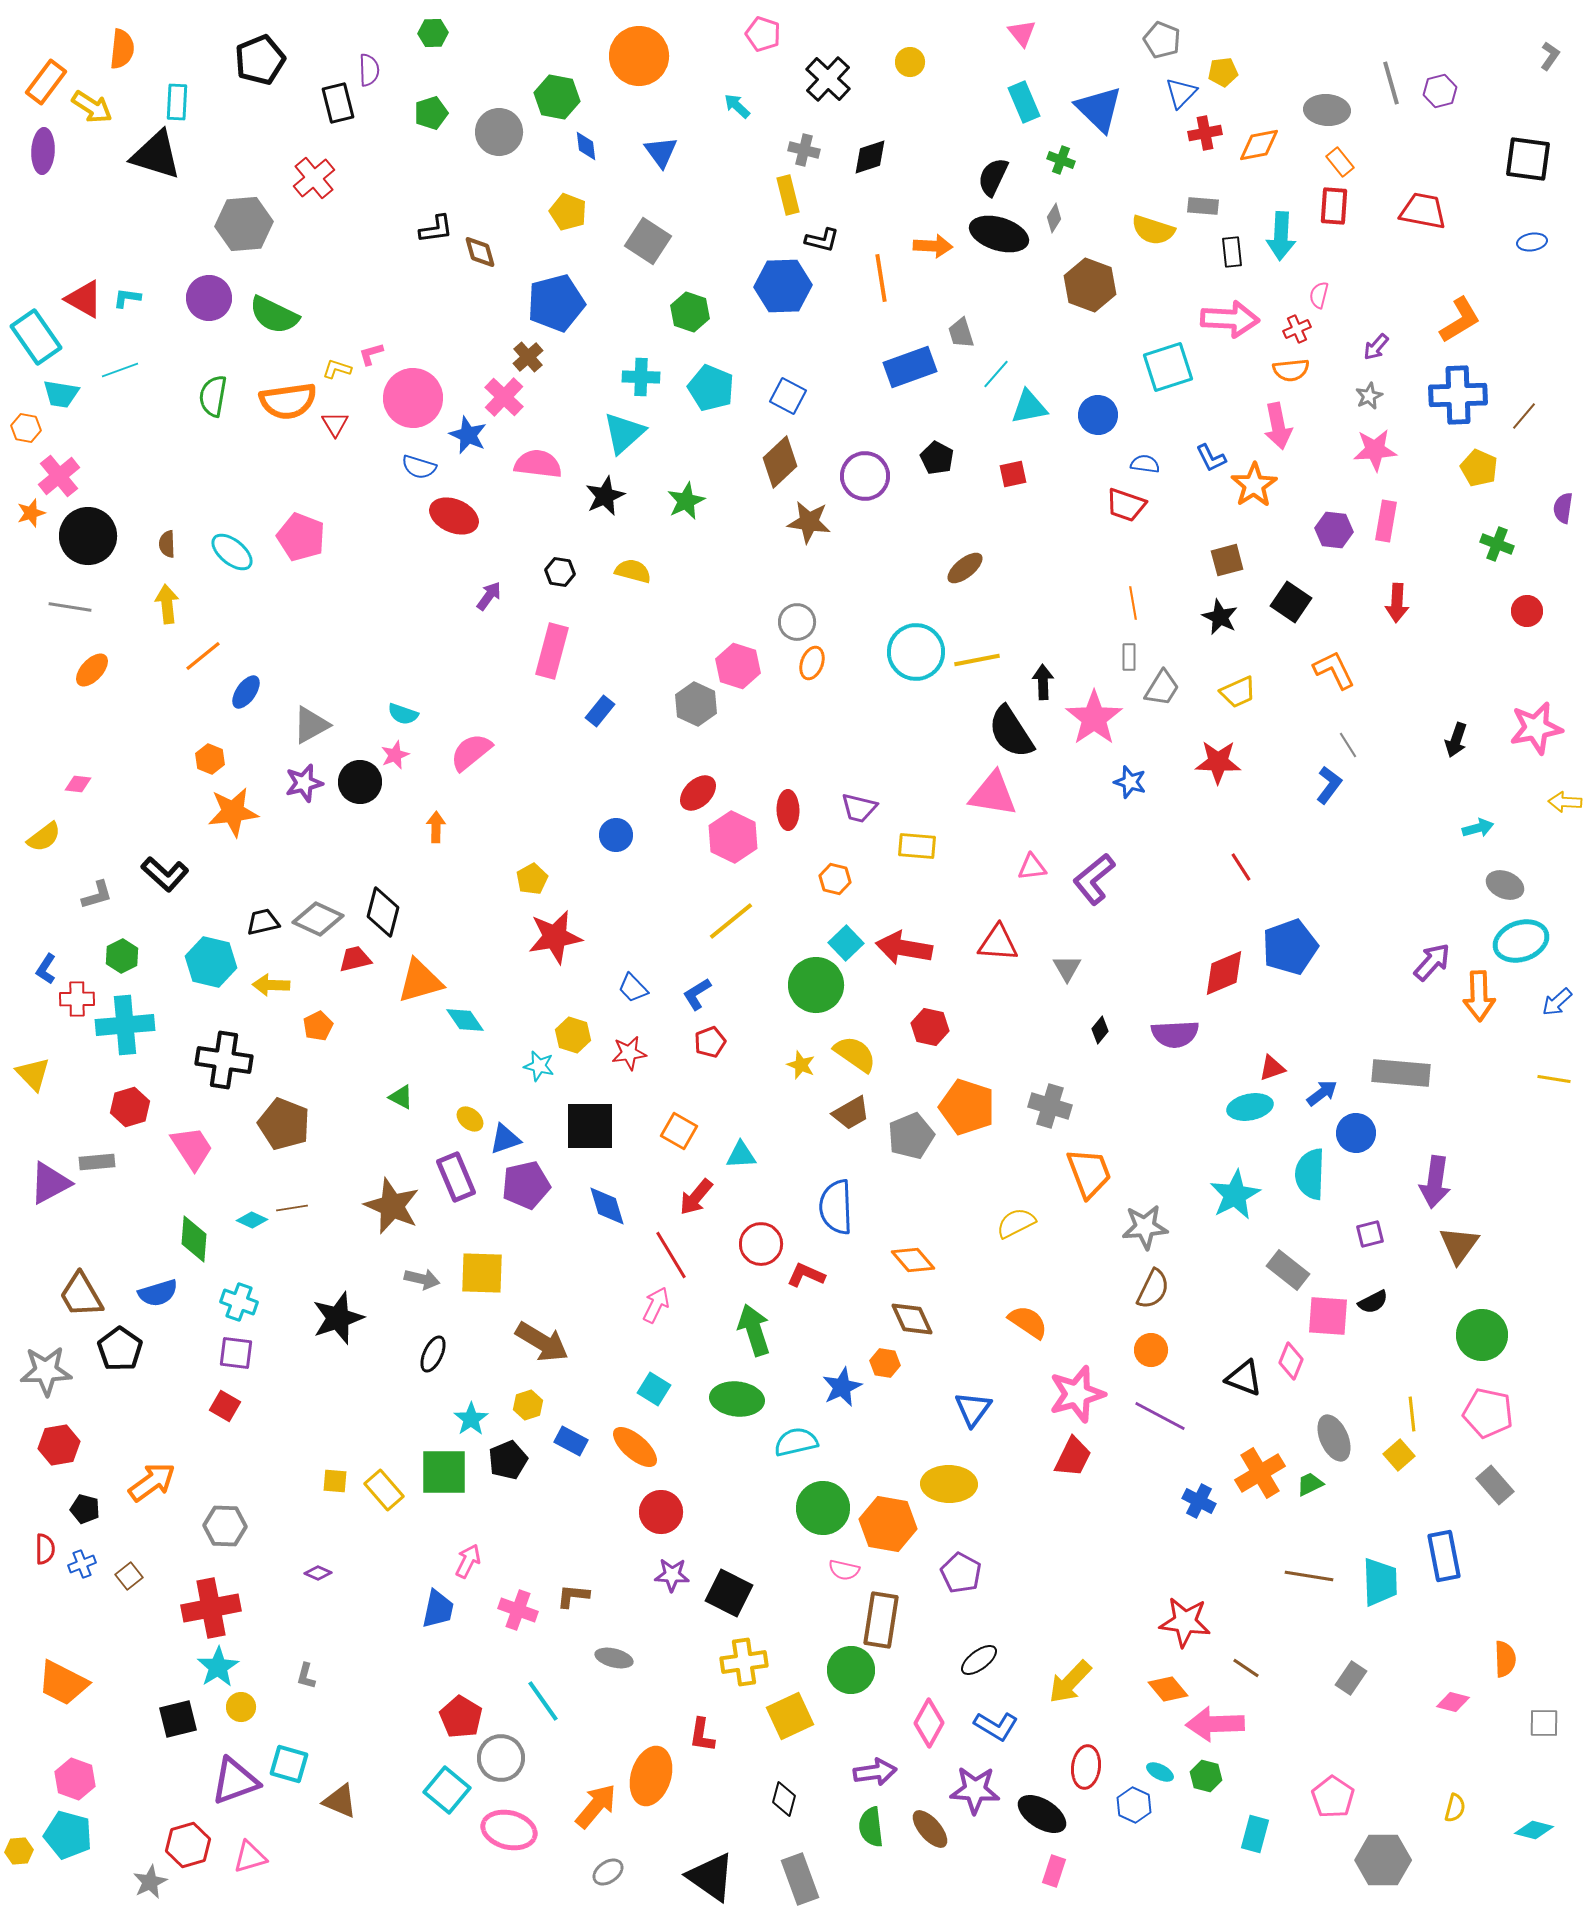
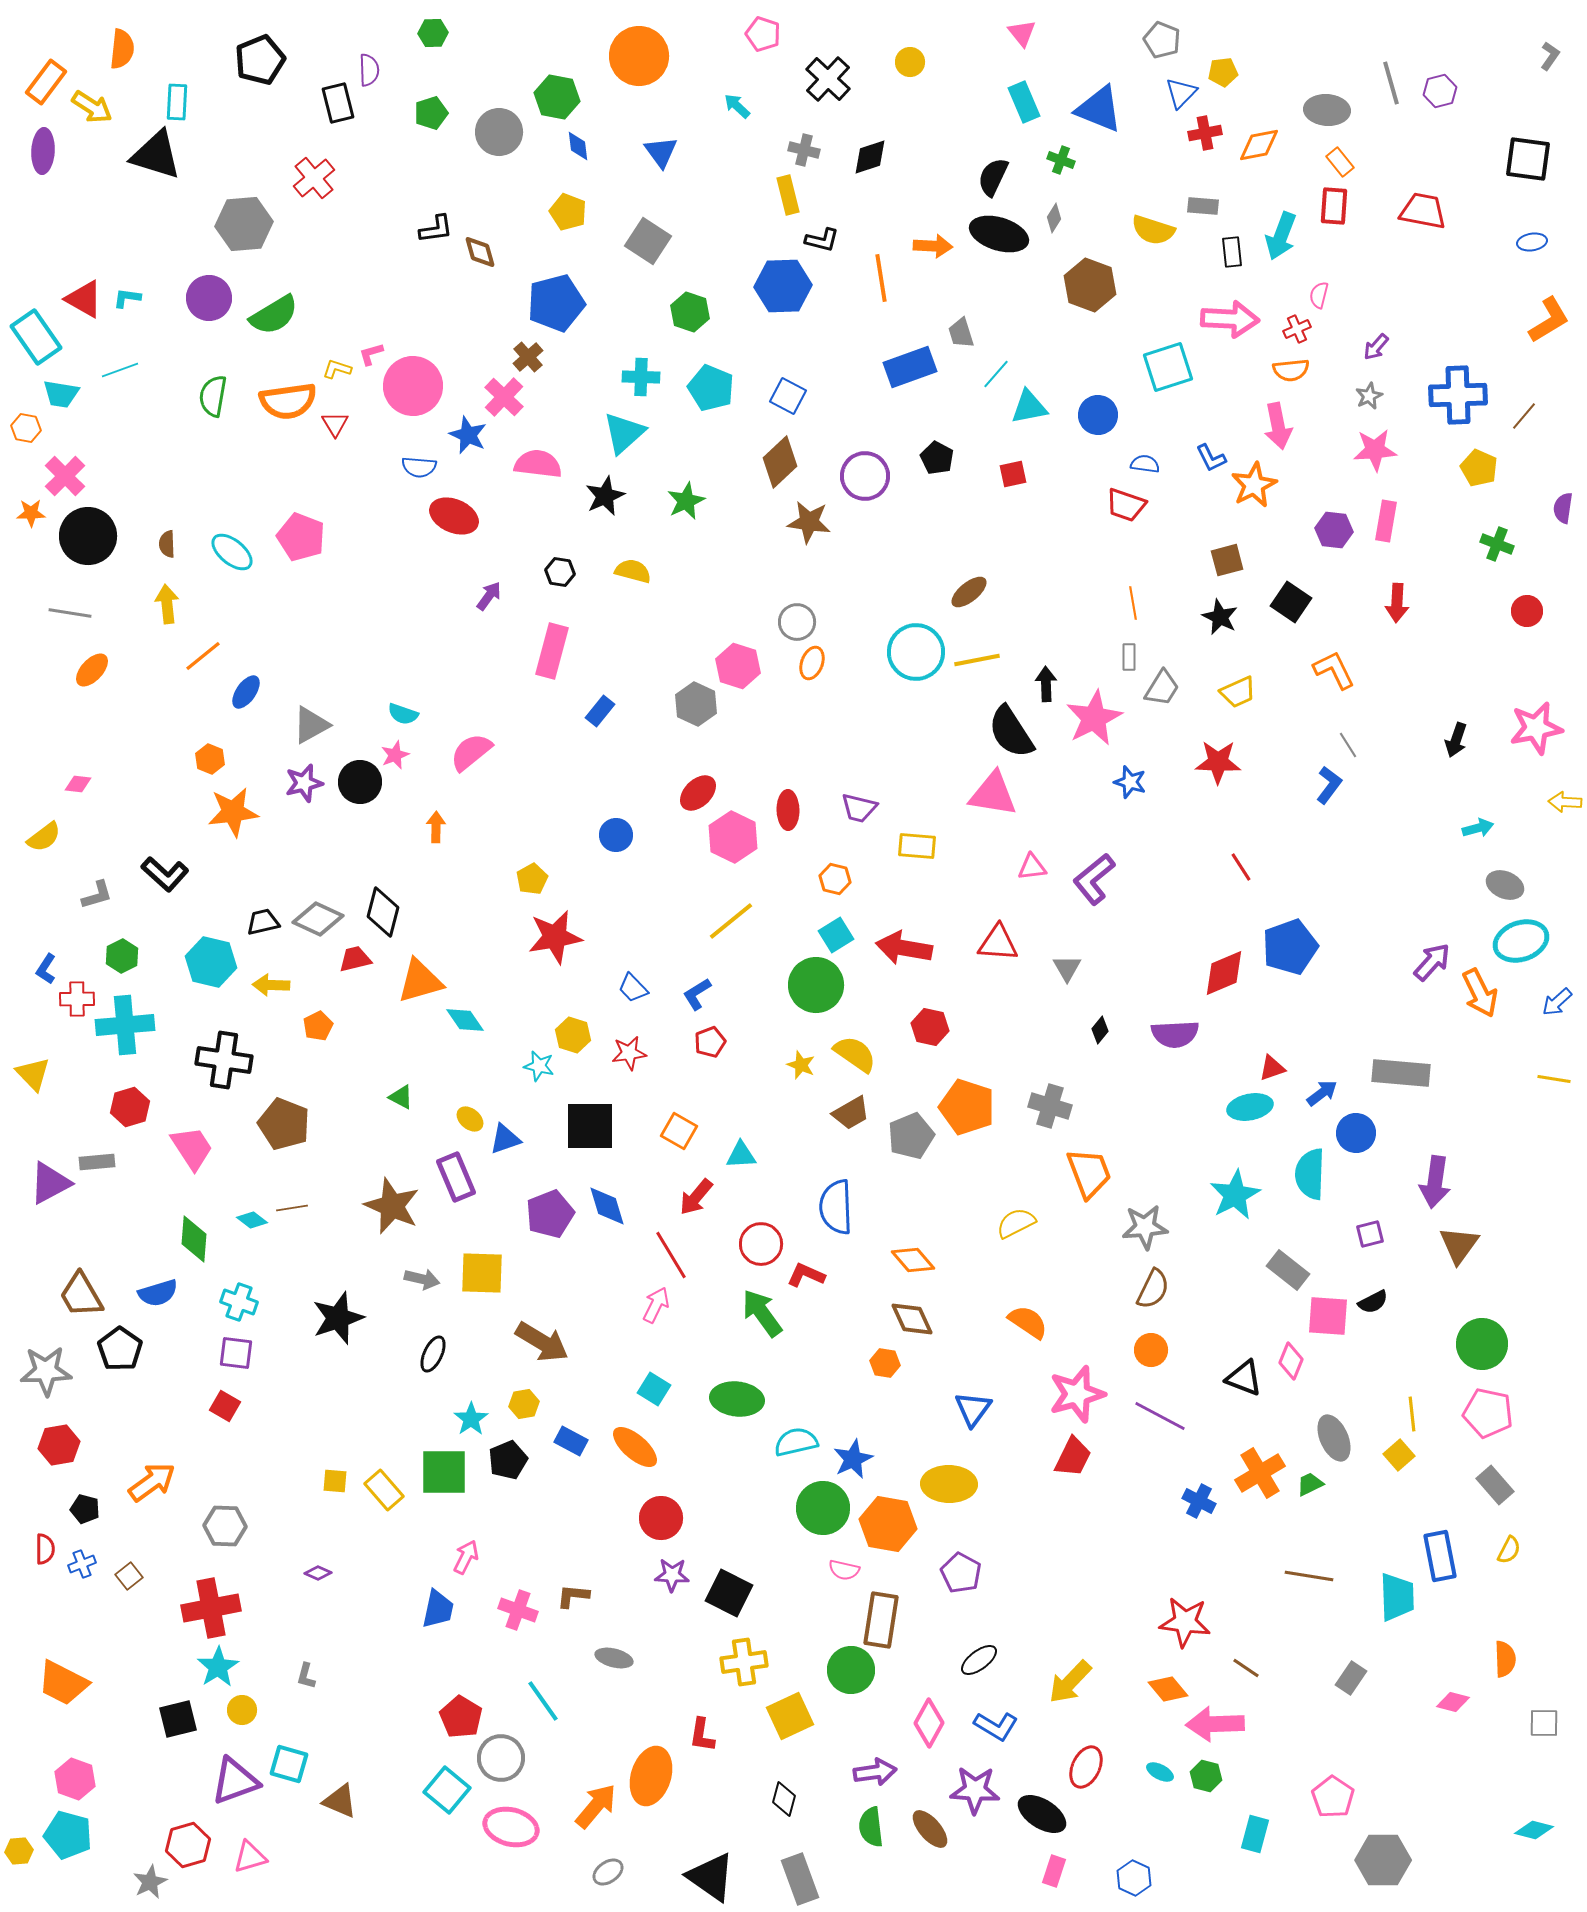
blue triangle at (1099, 109): rotated 22 degrees counterclockwise
blue diamond at (586, 146): moved 8 px left
cyan arrow at (1281, 236): rotated 18 degrees clockwise
green semicircle at (274, 315): rotated 57 degrees counterclockwise
orange L-shape at (1460, 320): moved 89 px right
pink circle at (413, 398): moved 12 px up
blue semicircle at (419, 467): rotated 12 degrees counterclockwise
pink cross at (59, 476): moved 6 px right; rotated 6 degrees counterclockwise
orange star at (1254, 485): rotated 6 degrees clockwise
orange star at (31, 513): rotated 16 degrees clockwise
brown ellipse at (965, 568): moved 4 px right, 24 px down
gray line at (70, 607): moved 6 px down
black arrow at (1043, 682): moved 3 px right, 2 px down
pink star at (1094, 718): rotated 8 degrees clockwise
cyan square at (846, 943): moved 10 px left, 8 px up; rotated 12 degrees clockwise
orange arrow at (1479, 996): moved 1 px right, 3 px up; rotated 24 degrees counterclockwise
purple pentagon at (526, 1185): moved 24 px right, 29 px down; rotated 9 degrees counterclockwise
cyan diamond at (252, 1220): rotated 12 degrees clockwise
green arrow at (754, 1330): moved 8 px right, 17 px up; rotated 18 degrees counterclockwise
green circle at (1482, 1335): moved 9 px down
blue star at (842, 1387): moved 11 px right, 72 px down
yellow hexagon at (528, 1405): moved 4 px left, 1 px up; rotated 8 degrees clockwise
red circle at (661, 1512): moved 6 px down
blue rectangle at (1444, 1556): moved 4 px left
pink arrow at (468, 1561): moved 2 px left, 4 px up
cyan trapezoid at (1380, 1582): moved 17 px right, 15 px down
yellow circle at (241, 1707): moved 1 px right, 3 px down
red ellipse at (1086, 1767): rotated 18 degrees clockwise
blue hexagon at (1134, 1805): moved 73 px down
yellow semicircle at (1455, 1808): moved 54 px right, 258 px up; rotated 12 degrees clockwise
pink ellipse at (509, 1830): moved 2 px right, 3 px up
